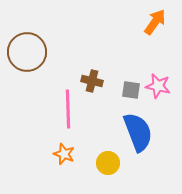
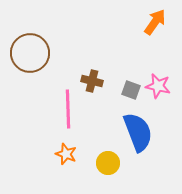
brown circle: moved 3 px right, 1 px down
gray square: rotated 12 degrees clockwise
orange star: moved 2 px right
